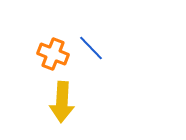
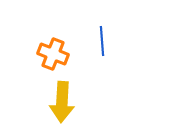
blue line: moved 11 px right, 7 px up; rotated 40 degrees clockwise
